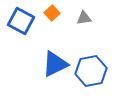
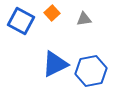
gray triangle: moved 1 px down
